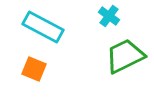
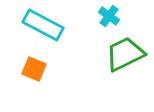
cyan rectangle: moved 2 px up
green trapezoid: moved 2 px up
